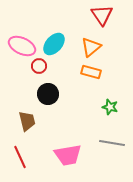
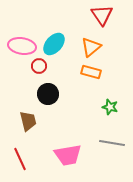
pink ellipse: rotated 16 degrees counterclockwise
brown trapezoid: moved 1 px right
red line: moved 2 px down
